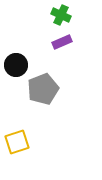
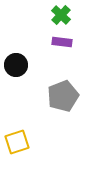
green cross: rotated 18 degrees clockwise
purple rectangle: rotated 30 degrees clockwise
gray pentagon: moved 20 px right, 7 px down
